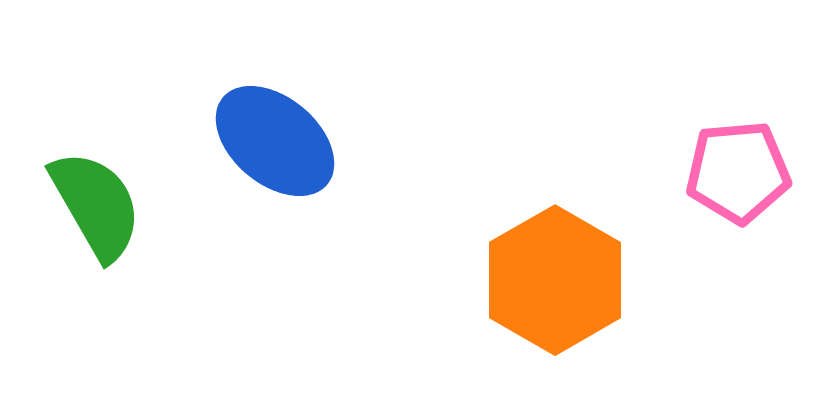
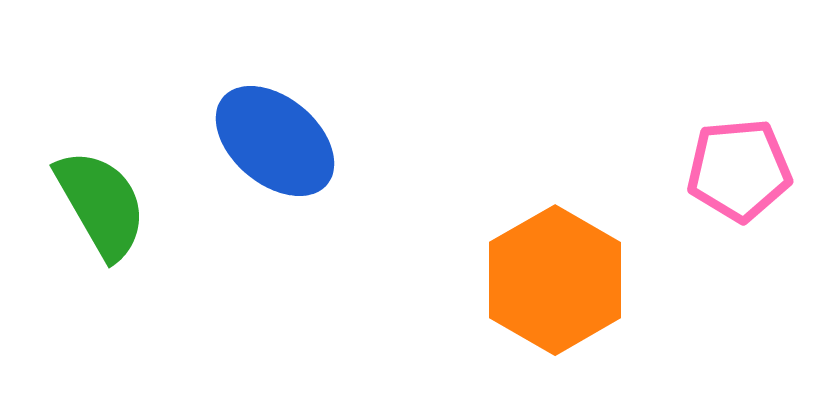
pink pentagon: moved 1 px right, 2 px up
green semicircle: moved 5 px right, 1 px up
